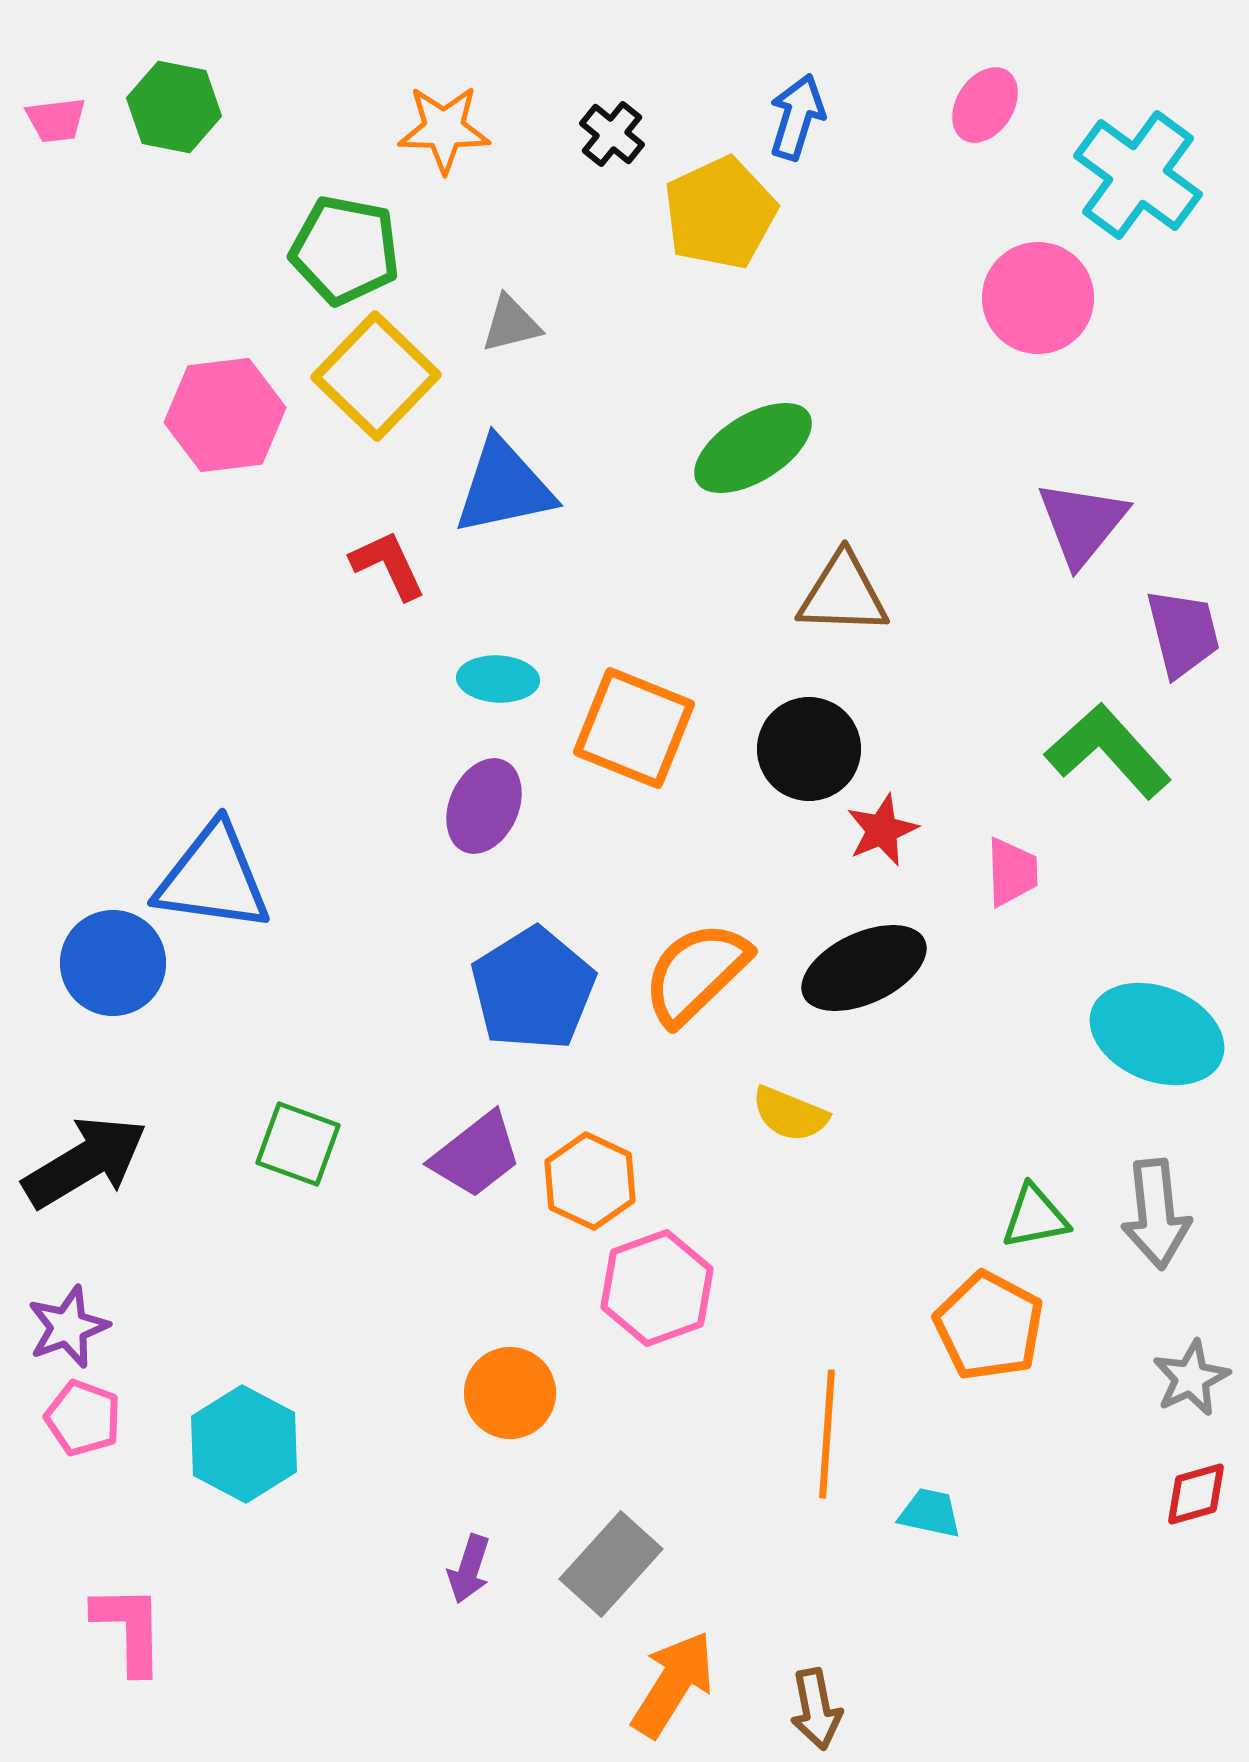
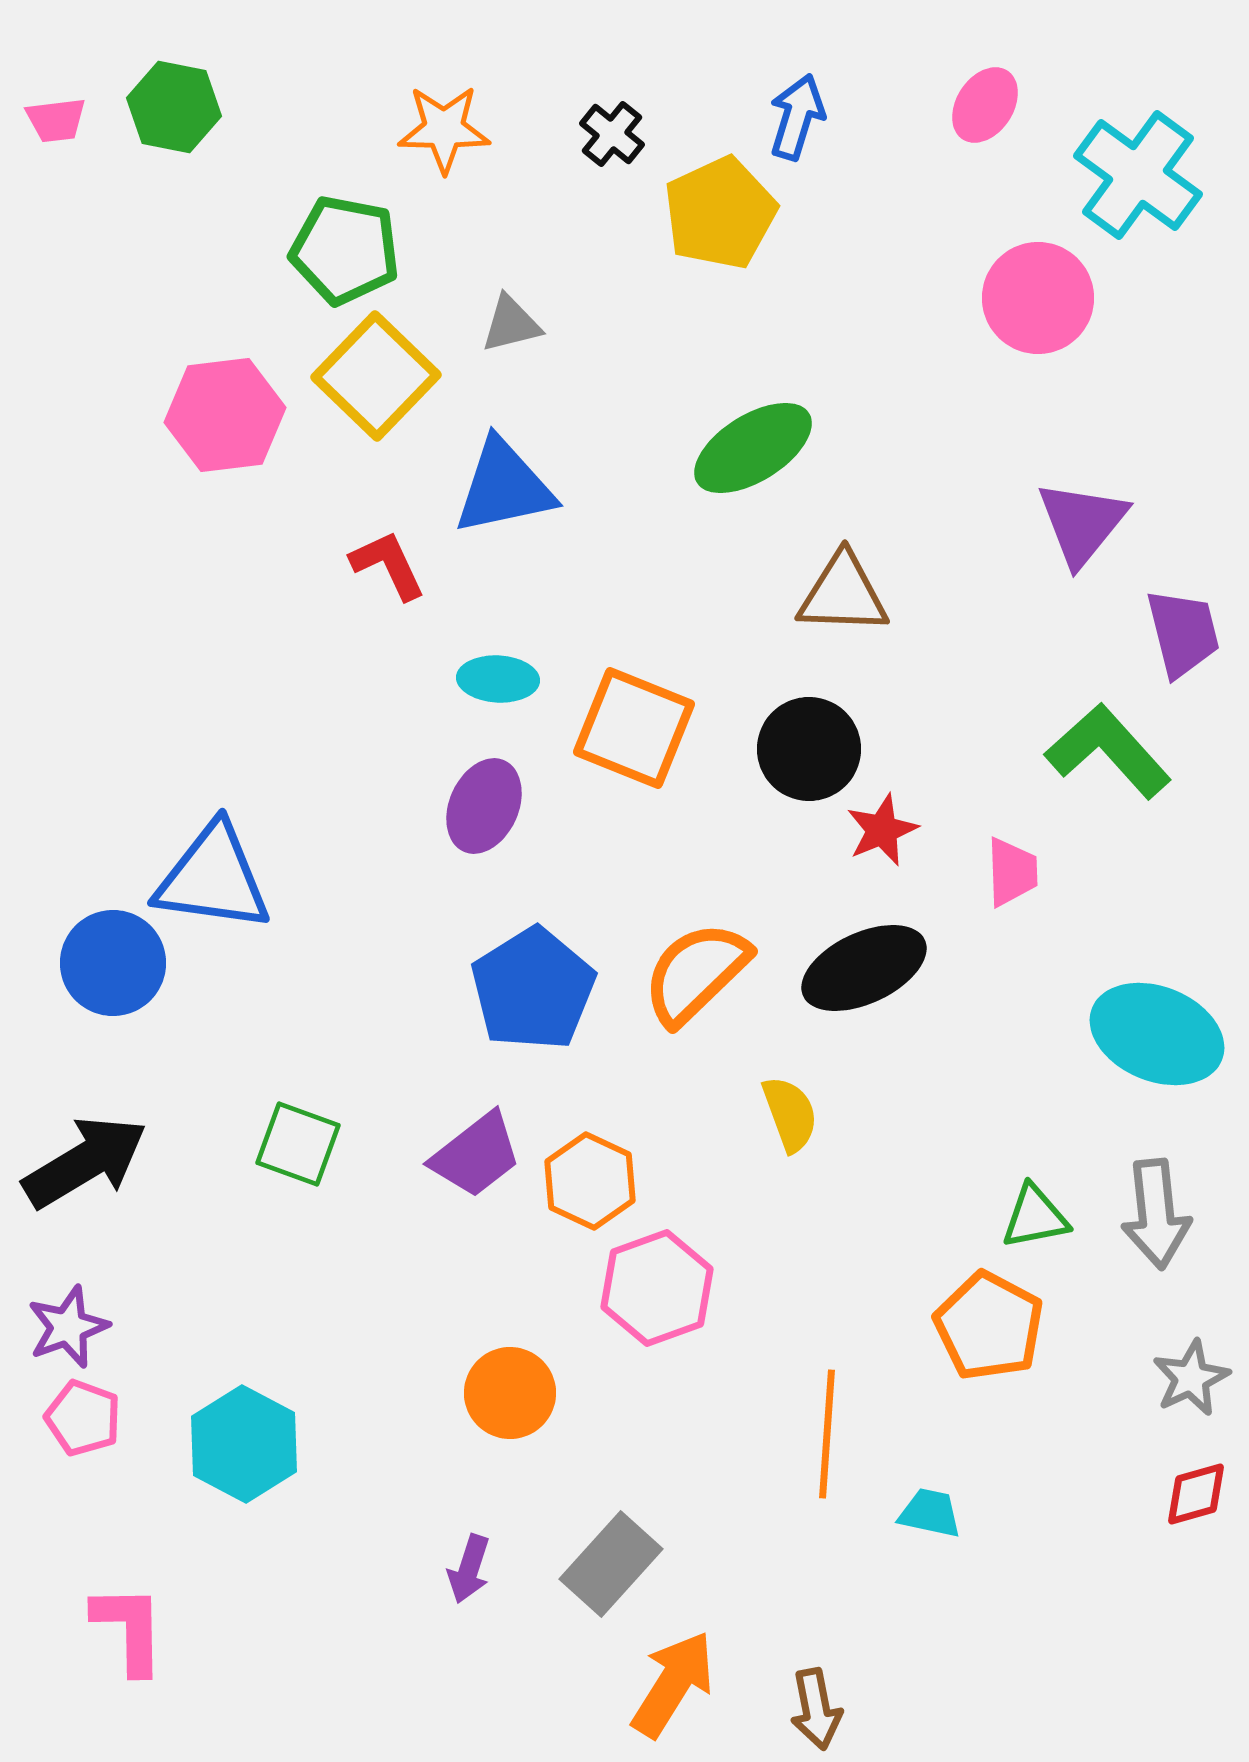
yellow semicircle at (790, 1114): rotated 132 degrees counterclockwise
